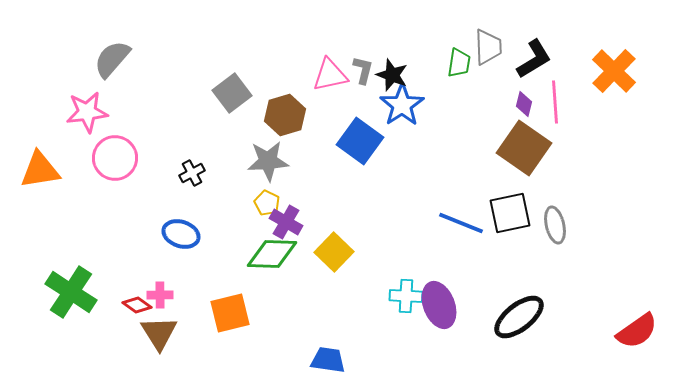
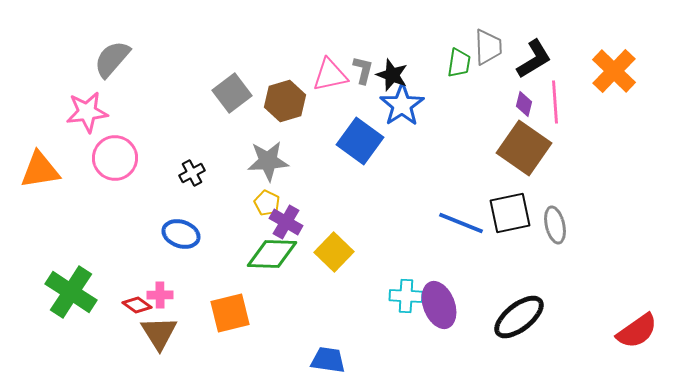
brown hexagon: moved 14 px up
